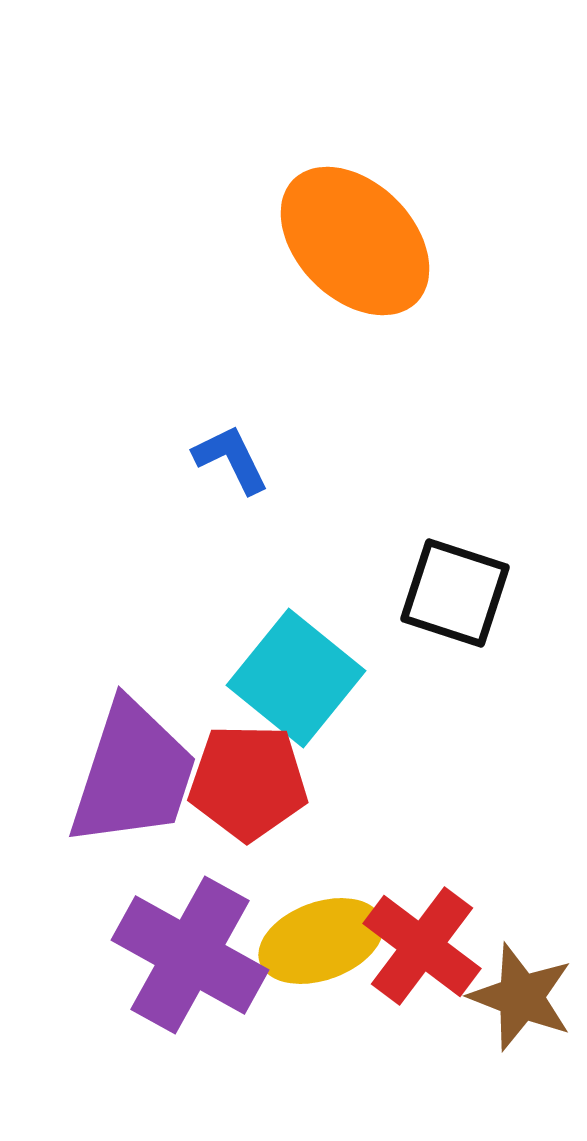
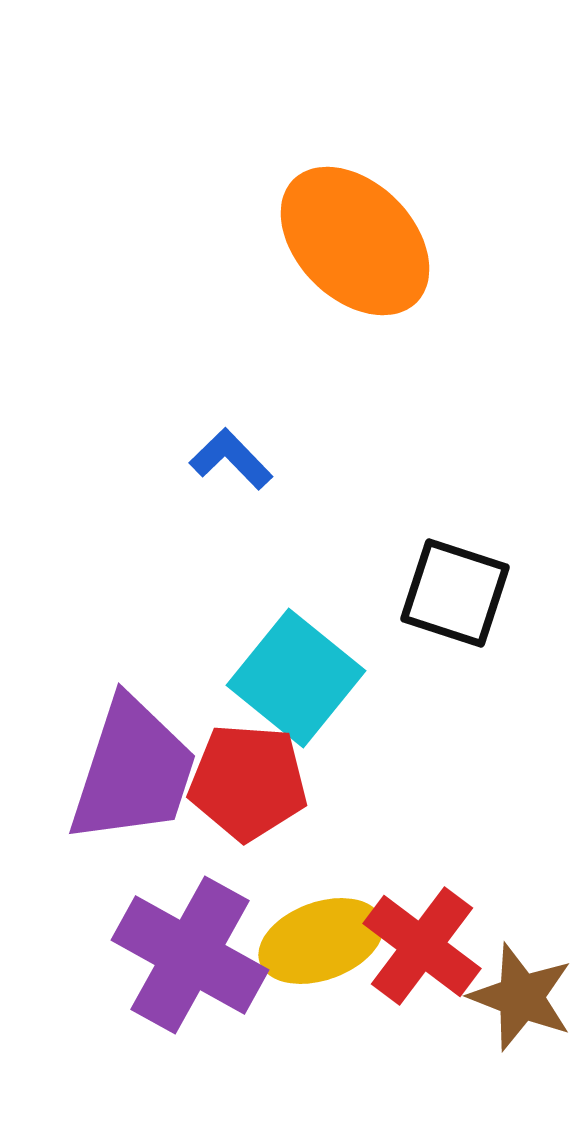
blue L-shape: rotated 18 degrees counterclockwise
purple trapezoid: moved 3 px up
red pentagon: rotated 3 degrees clockwise
